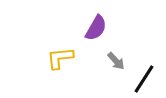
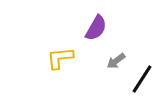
gray arrow: rotated 96 degrees clockwise
black line: moved 2 px left
